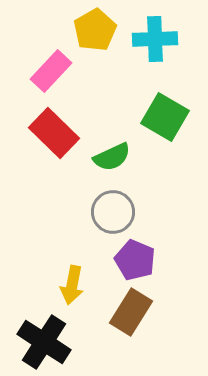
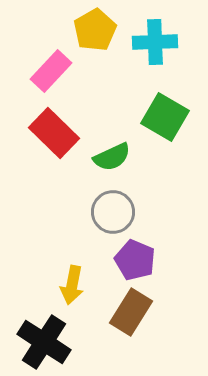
cyan cross: moved 3 px down
